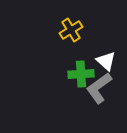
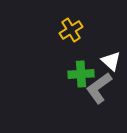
white triangle: moved 5 px right
